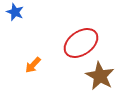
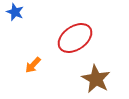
red ellipse: moved 6 px left, 5 px up
brown star: moved 4 px left, 3 px down
